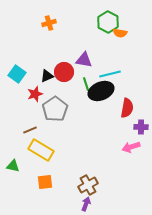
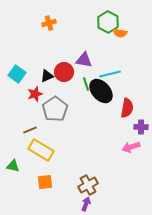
black ellipse: rotated 70 degrees clockwise
